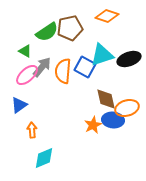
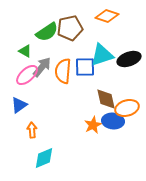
blue square: rotated 30 degrees counterclockwise
blue ellipse: moved 1 px down
